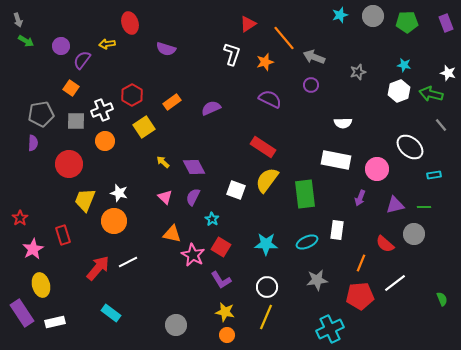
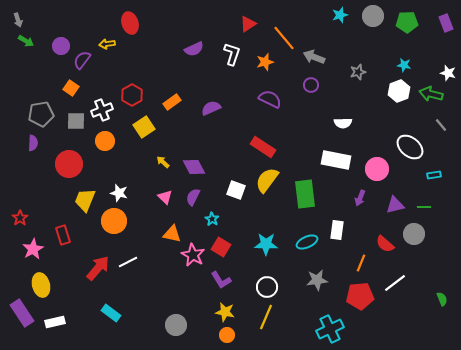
purple semicircle at (166, 49): moved 28 px right; rotated 42 degrees counterclockwise
